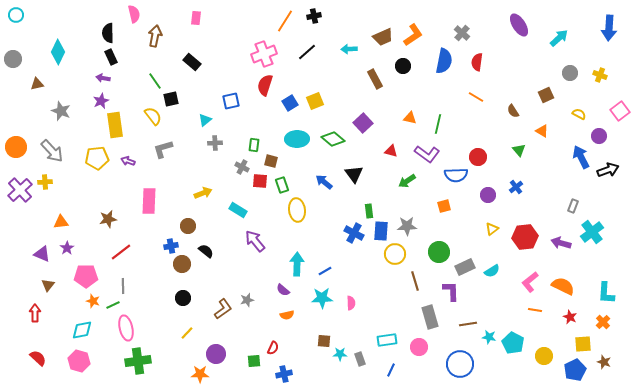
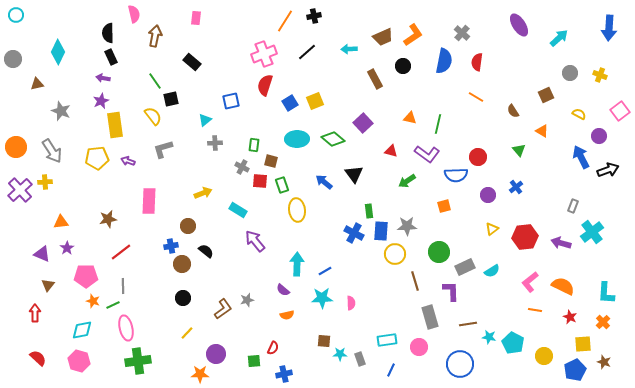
gray arrow at (52, 151): rotated 10 degrees clockwise
